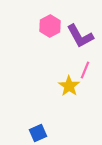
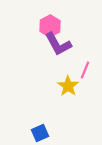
purple L-shape: moved 22 px left, 8 px down
yellow star: moved 1 px left
blue square: moved 2 px right
